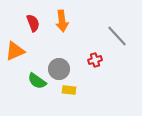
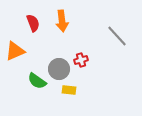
red cross: moved 14 px left
